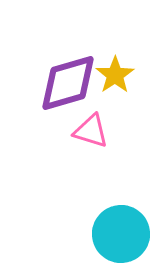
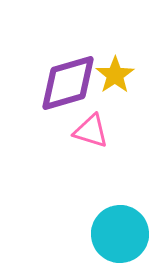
cyan circle: moved 1 px left
